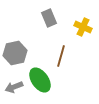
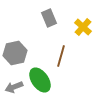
yellow cross: rotated 18 degrees clockwise
